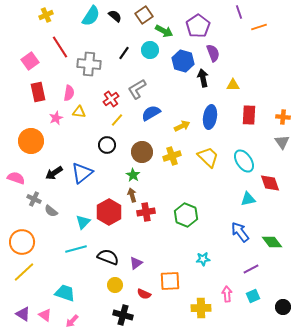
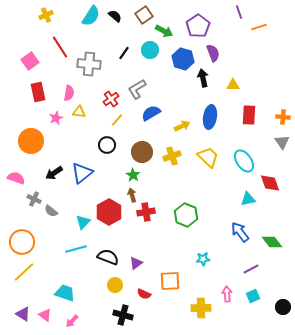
blue hexagon at (183, 61): moved 2 px up
